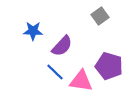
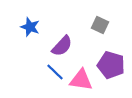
gray square: moved 9 px down; rotated 30 degrees counterclockwise
blue star: moved 3 px left, 4 px up; rotated 18 degrees clockwise
purple pentagon: moved 2 px right, 1 px up
pink triangle: moved 1 px up
